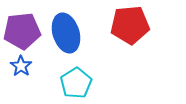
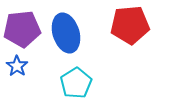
purple pentagon: moved 2 px up
blue star: moved 4 px left
